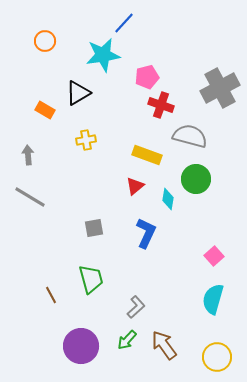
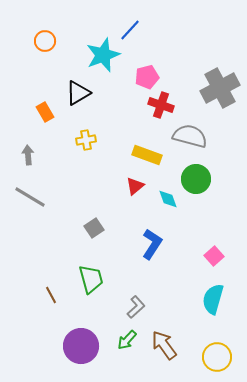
blue line: moved 6 px right, 7 px down
cyan star: rotated 12 degrees counterclockwise
orange rectangle: moved 2 px down; rotated 30 degrees clockwise
cyan diamond: rotated 30 degrees counterclockwise
gray square: rotated 24 degrees counterclockwise
blue L-shape: moved 6 px right, 11 px down; rotated 8 degrees clockwise
